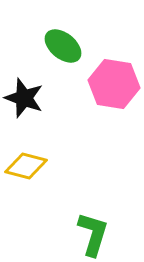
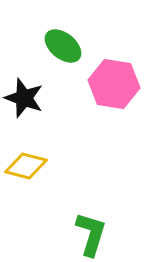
green L-shape: moved 2 px left
